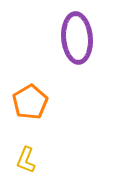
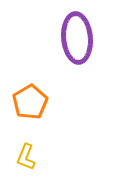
yellow L-shape: moved 3 px up
